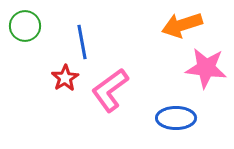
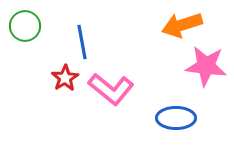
pink star: moved 2 px up
pink L-shape: moved 1 px right, 1 px up; rotated 105 degrees counterclockwise
